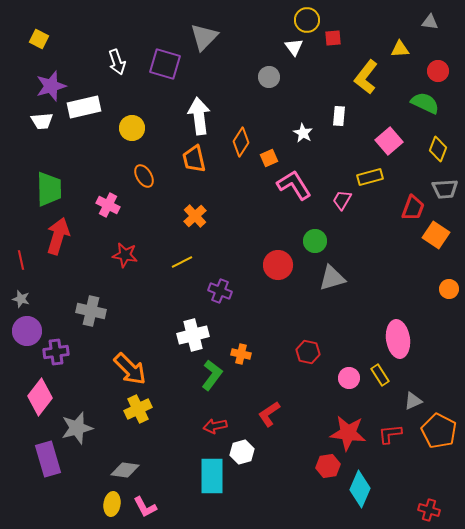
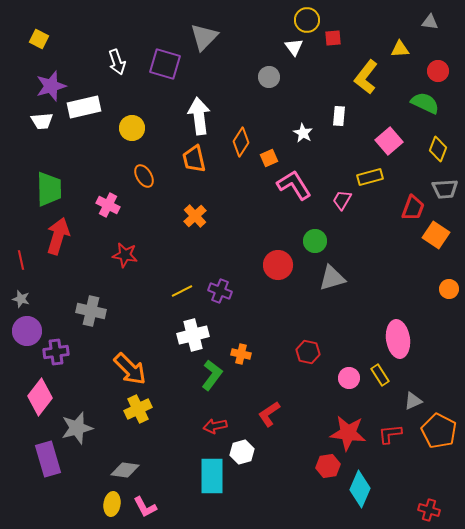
yellow line at (182, 262): moved 29 px down
